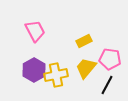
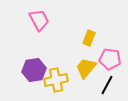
pink trapezoid: moved 4 px right, 11 px up
yellow rectangle: moved 5 px right, 3 px up; rotated 42 degrees counterclockwise
purple hexagon: rotated 20 degrees clockwise
yellow cross: moved 5 px down
